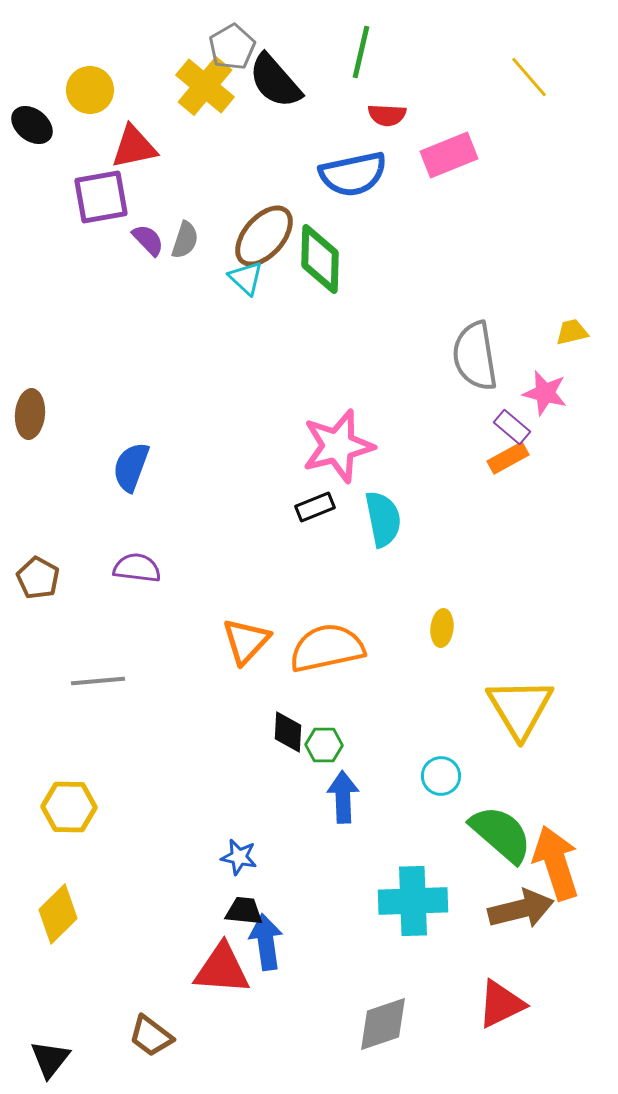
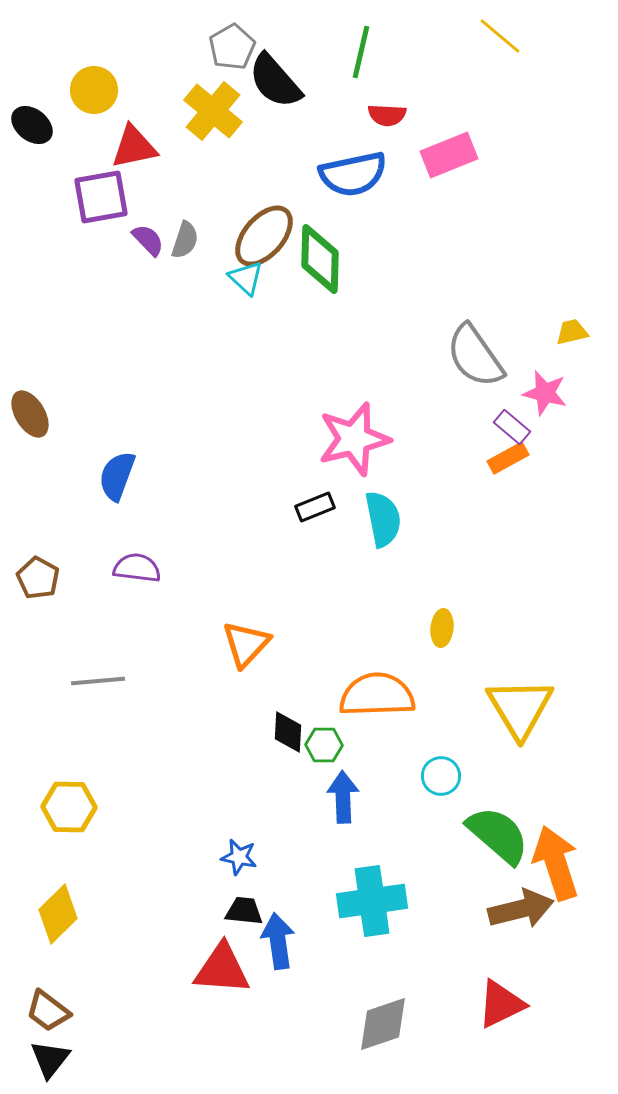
yellow line at (529, 77): moved 29 px left, 41 px up; rotated 9 degrees counterclockwise
yellow cross at (205, 86): moved 8 px right, 25 px down
yellow circle at (90, 90): moved 4 px right
gray semicircle at (475, 356): rotated 26 degrees counterclockwise
brown ellipse at (30, 414): rotated 36 degrees counterclockwise
pink star at (338, 446): moved 16 px right, 7 px up
blue semicircle at (131, 467): moved 14 px left, 9 px down
orange triangle at (246, 641): moved 3 px down
orange semicircle at (327, 648): moved 50 px right, 47 px down; rotated 10 degrees clockwise
green semicircle at (501, 834): moved 3 px left, 1 px down
cyan cross at (413, 901): moved 41 px left; rotated 6 degrees counterclockwise
blue arrow at (266, 942): moved 12 px right, 1 px up
brown trapezoid at (151, 1036): moved 103 px left, 25 px up
